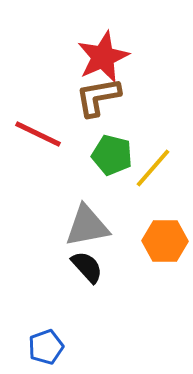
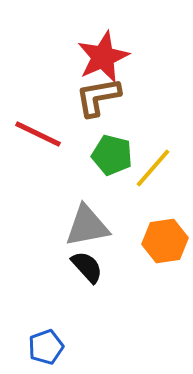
orange hexagon: rotated 9 degrees counterclockwise
